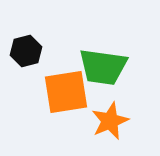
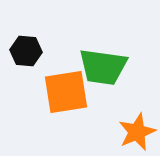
black hexagon: rotated 20 degrees clockwise
orange star: moved 27 px right, 11 px down
